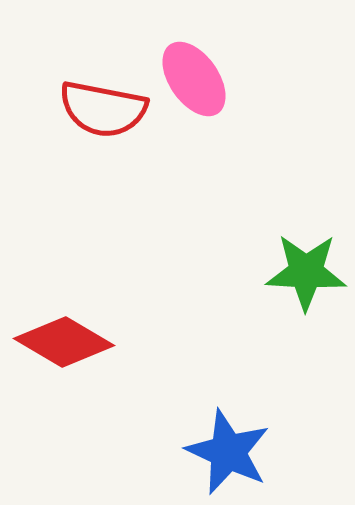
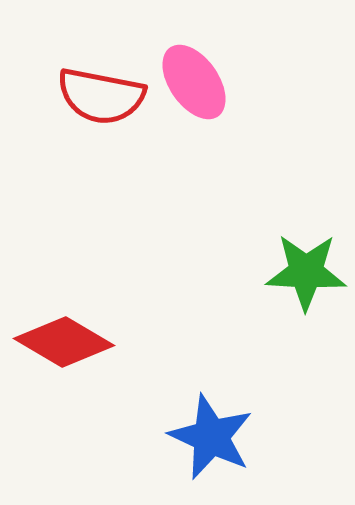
pink ellipse: moved 3 px down
red semicircle: moved 2 px left, 13 px up
blue star: moved 17 px left, 15 px up
